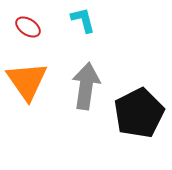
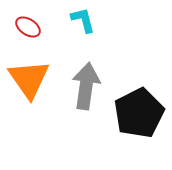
orange triangle: moved 2 px right, 2 px up
